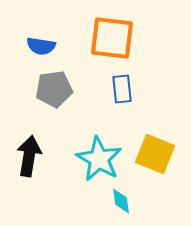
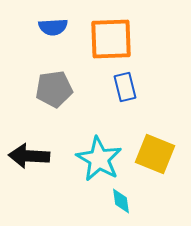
orange square: moved 1 px left, 1 px down; rotated 9 degrees counterclockwise
blue semicircle: moved 12 px right, 19 px up; rotated 12 degrees counterclockwise
blue rectangle: moved 3 px right, 2 px up; rotated 8 degrees counterclockwise
black arrow: rotated 96 degrees counterclockwise
